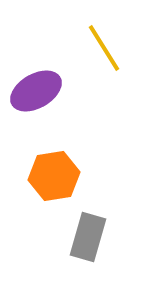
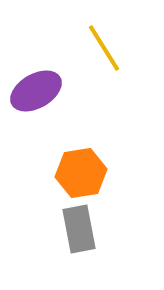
orange hexagon: moved 27 px right, 3 px up
gray rectangle: moved 9 px left, 8 px up; rotated 27 degrees counterclockwise
